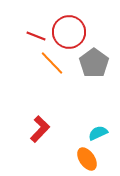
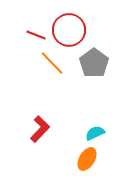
red circle: moved 2 px up
red line: moved 1 px up
cyan semicircle: moved 3 px left
orange ellipse: rotated 65 degrees clockwise
